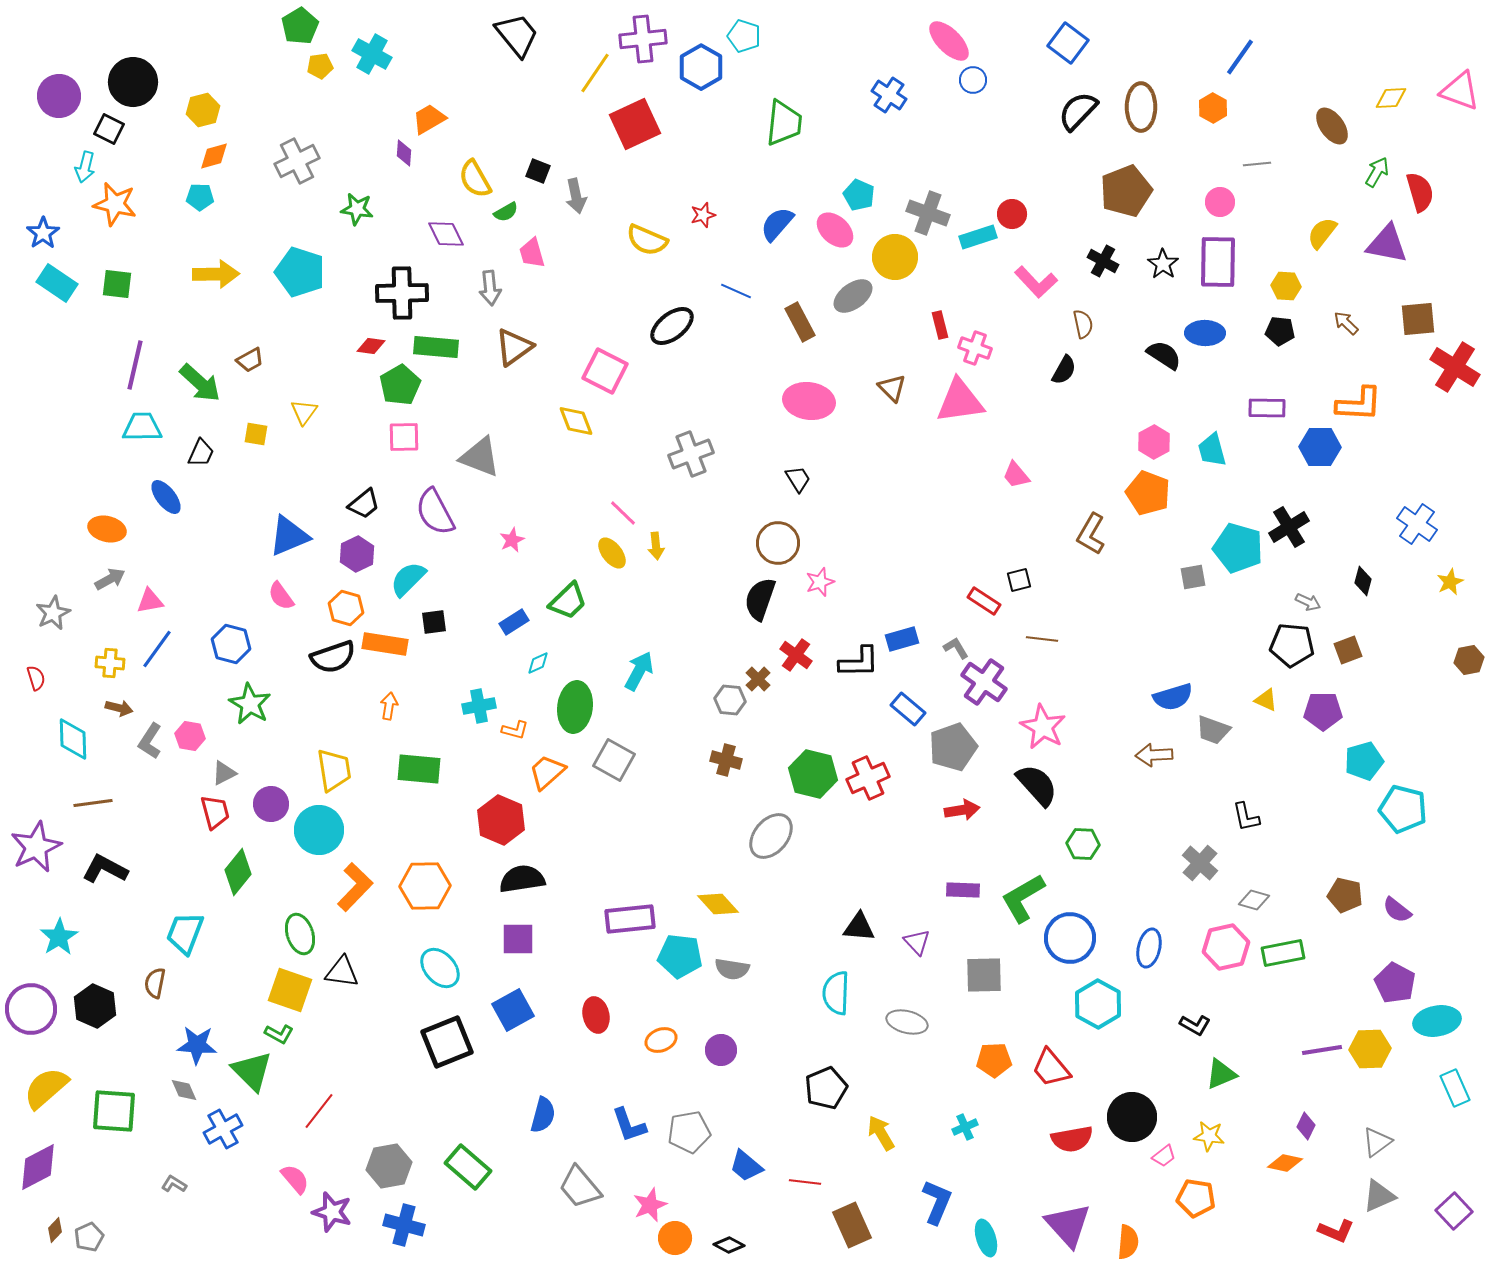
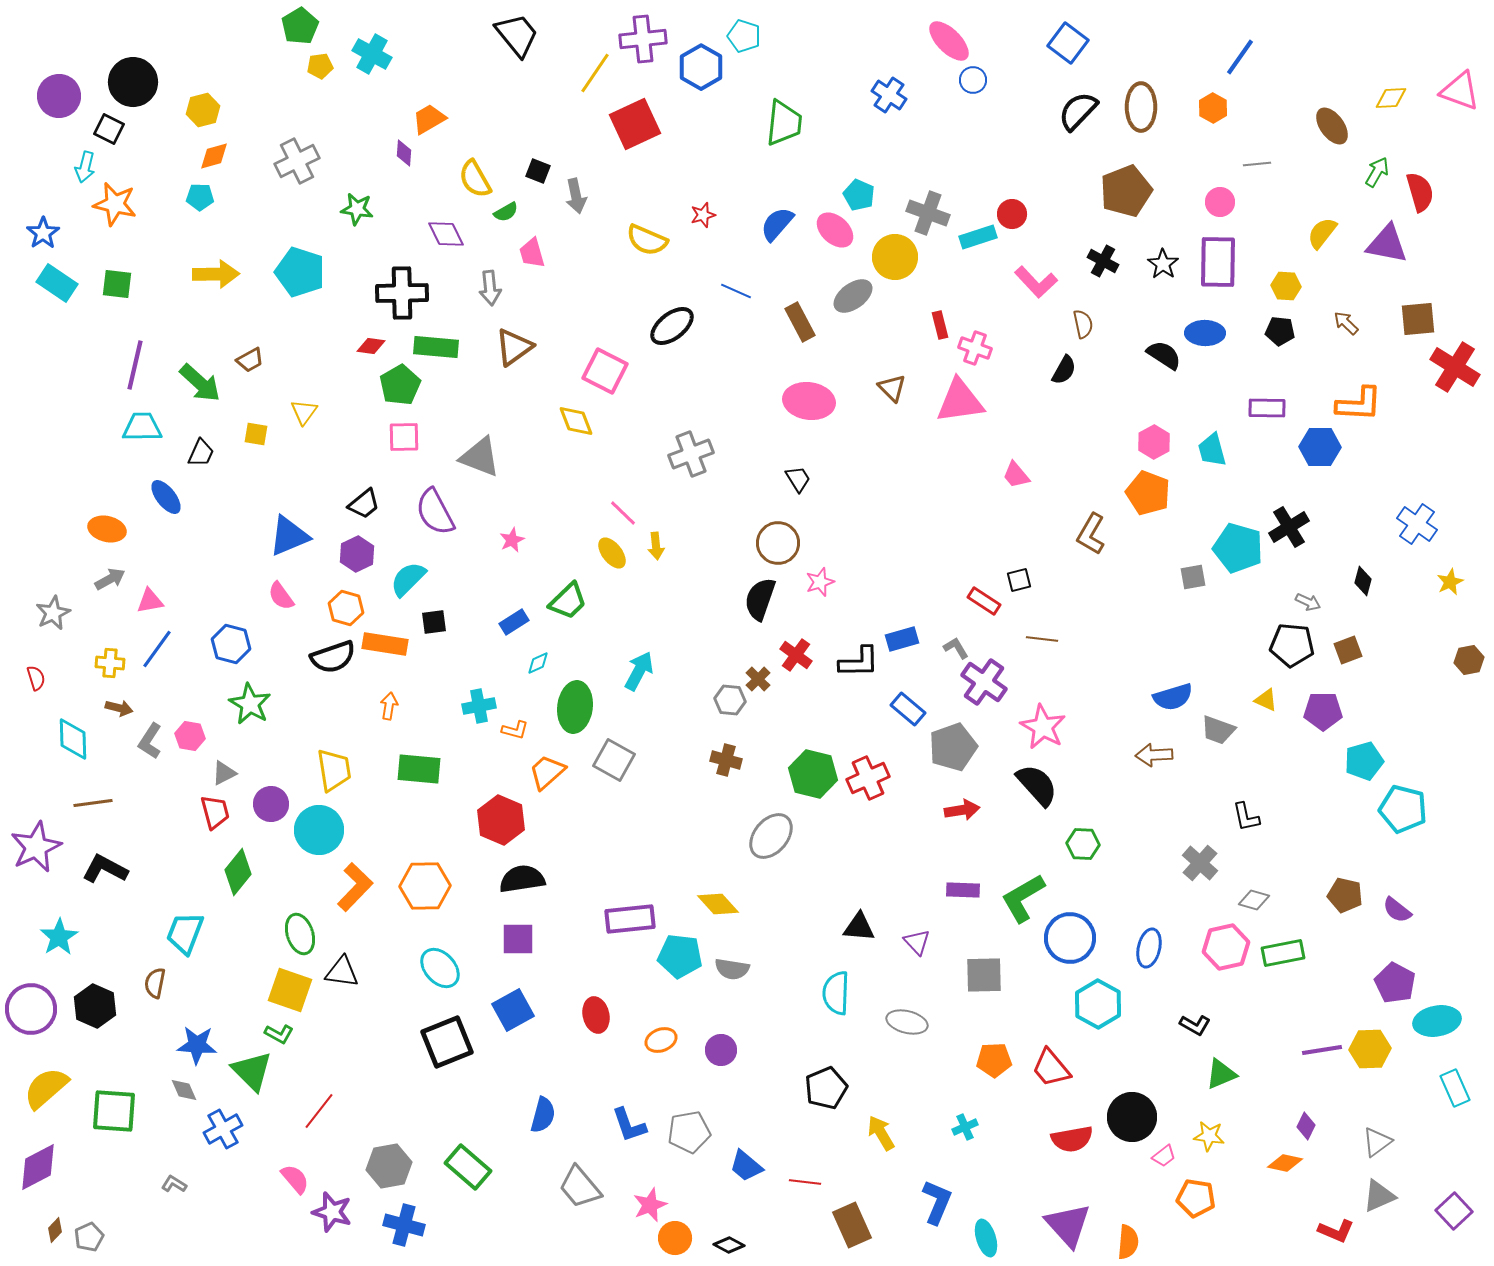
gray trapezoid at (1213, 730): moved 5 px right
